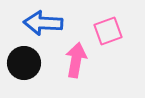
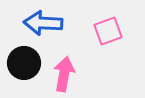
pink arrow: moved 12 px left, 14 px down
